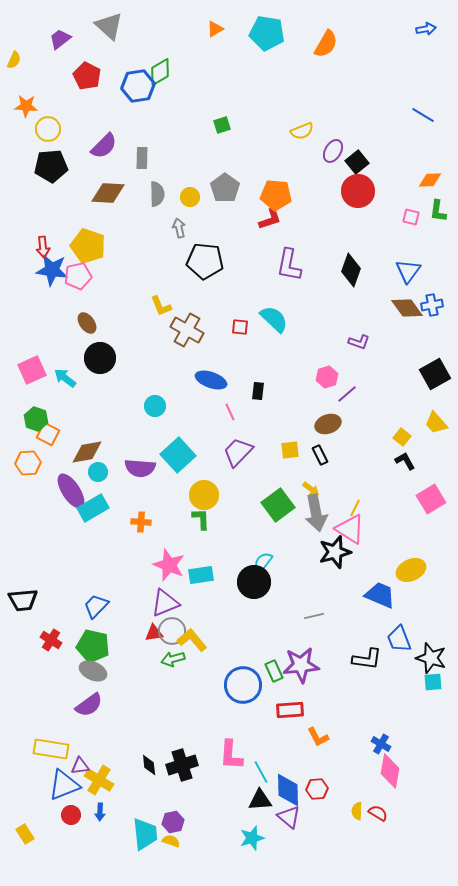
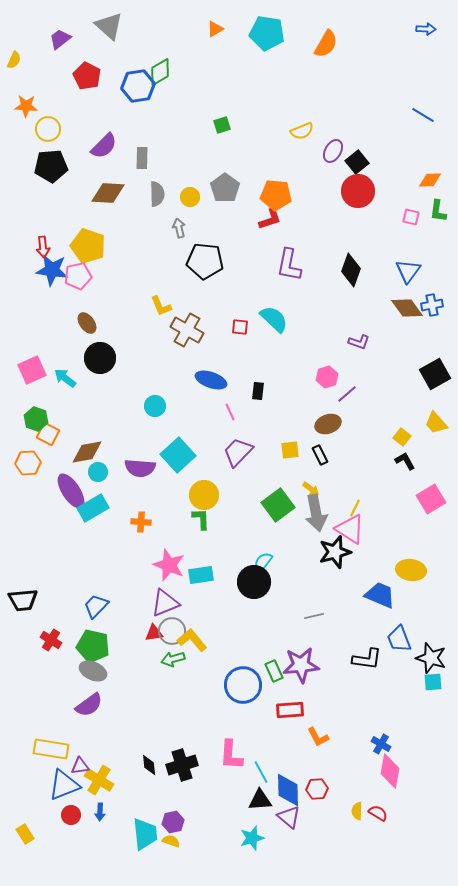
blue arrow at (426, 29): rotated 12 degrees clockwise
yellow ellipse at (411, 570): rotated 32 degrees clockwise
